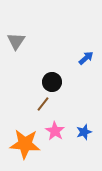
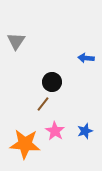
blue arrow: rotated 133 degrees counterclockwise
blue star: moved 1 px right, 1 px up
